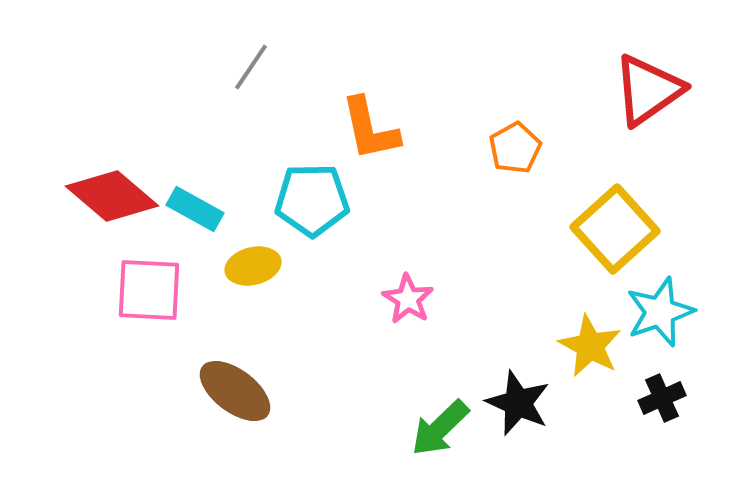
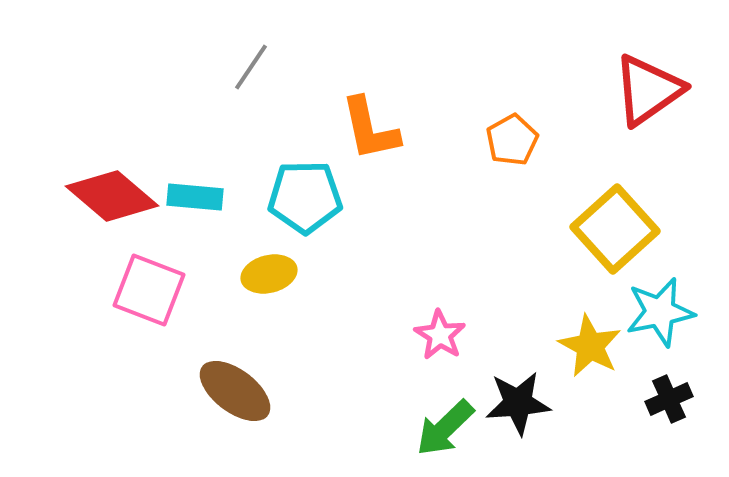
orange pentagon: moved 3 px left, 8 px up
cyan pentagon: moved 7 px left, 3 px up
cyan rectangle: moved 12 px up; rotated 24 degrees counterclockwise
yellow ellipse: moved 16 px right, 8 px down
pink square: rotated 18 degrees clockwise
pink star: moved 32 px right, 36 px down
cyan star: rotated 8 degrees clockwise
black cross: moved 7 px right, 1 px down
black star: rotated 28 degrees counterclockwise
green arrow: moved 5 px right
